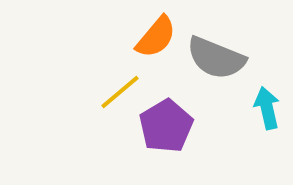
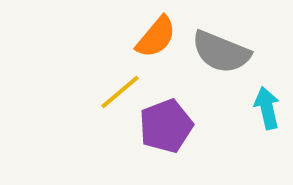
gray semicircle: moved 5 px right, 6 px up
purple pentagon: rotated 10 degrees clockwise
